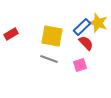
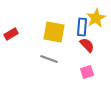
yellow star: moved 2 px left, 5 px up; rotated 24 degrees clockwise
blue rectangle: rotated 42 degrees counterclockwise
yellow square: moved 2 px right, 4 px up
red semicircle: moved 1 px right, 2 px down
pink square: moved 7 px right, 7 px down
